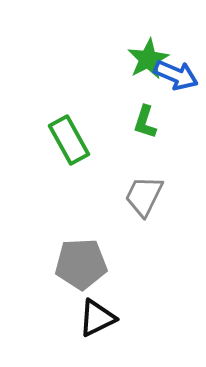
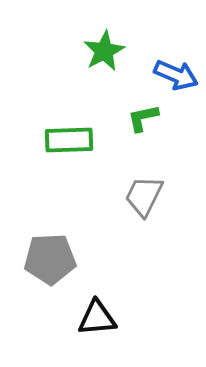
green star: moved 44 px left, 8 px up
green L-shape: moved 2 px left, 4 px up; rotated 60 degrees clockwise
green rectangle: rotated 63 degrees counterclockwise
gray pentagon: moved 31 px left, 5 px up
black triangle: rotated 21 degrees clockwise
